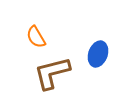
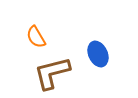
blue ellipse: rotated 45 degrees counterclockwise
